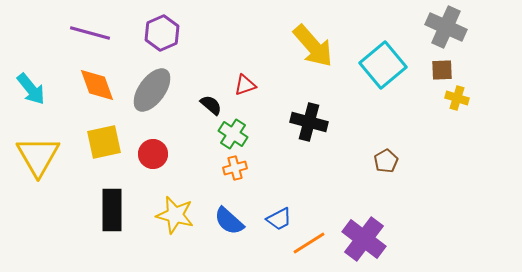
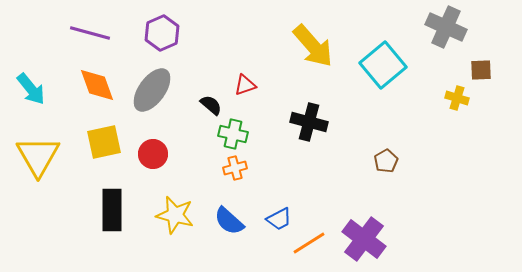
brown square: moved 39 px right
green cross: rotated 20 degrees counterclockwise
